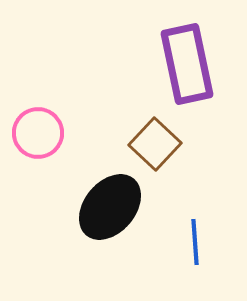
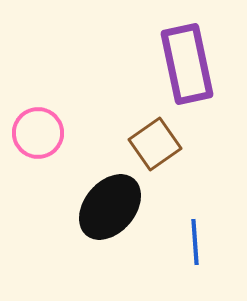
brown square: rotated 12 degrees clockwise
